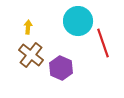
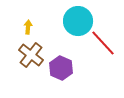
red line: rotated 24 degrees counterclockwise
